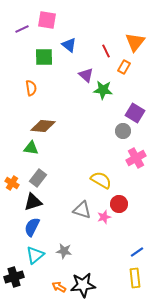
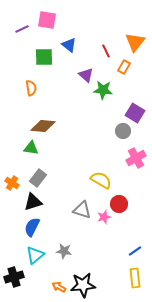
blue line: moved 2 px left, 1 px up
